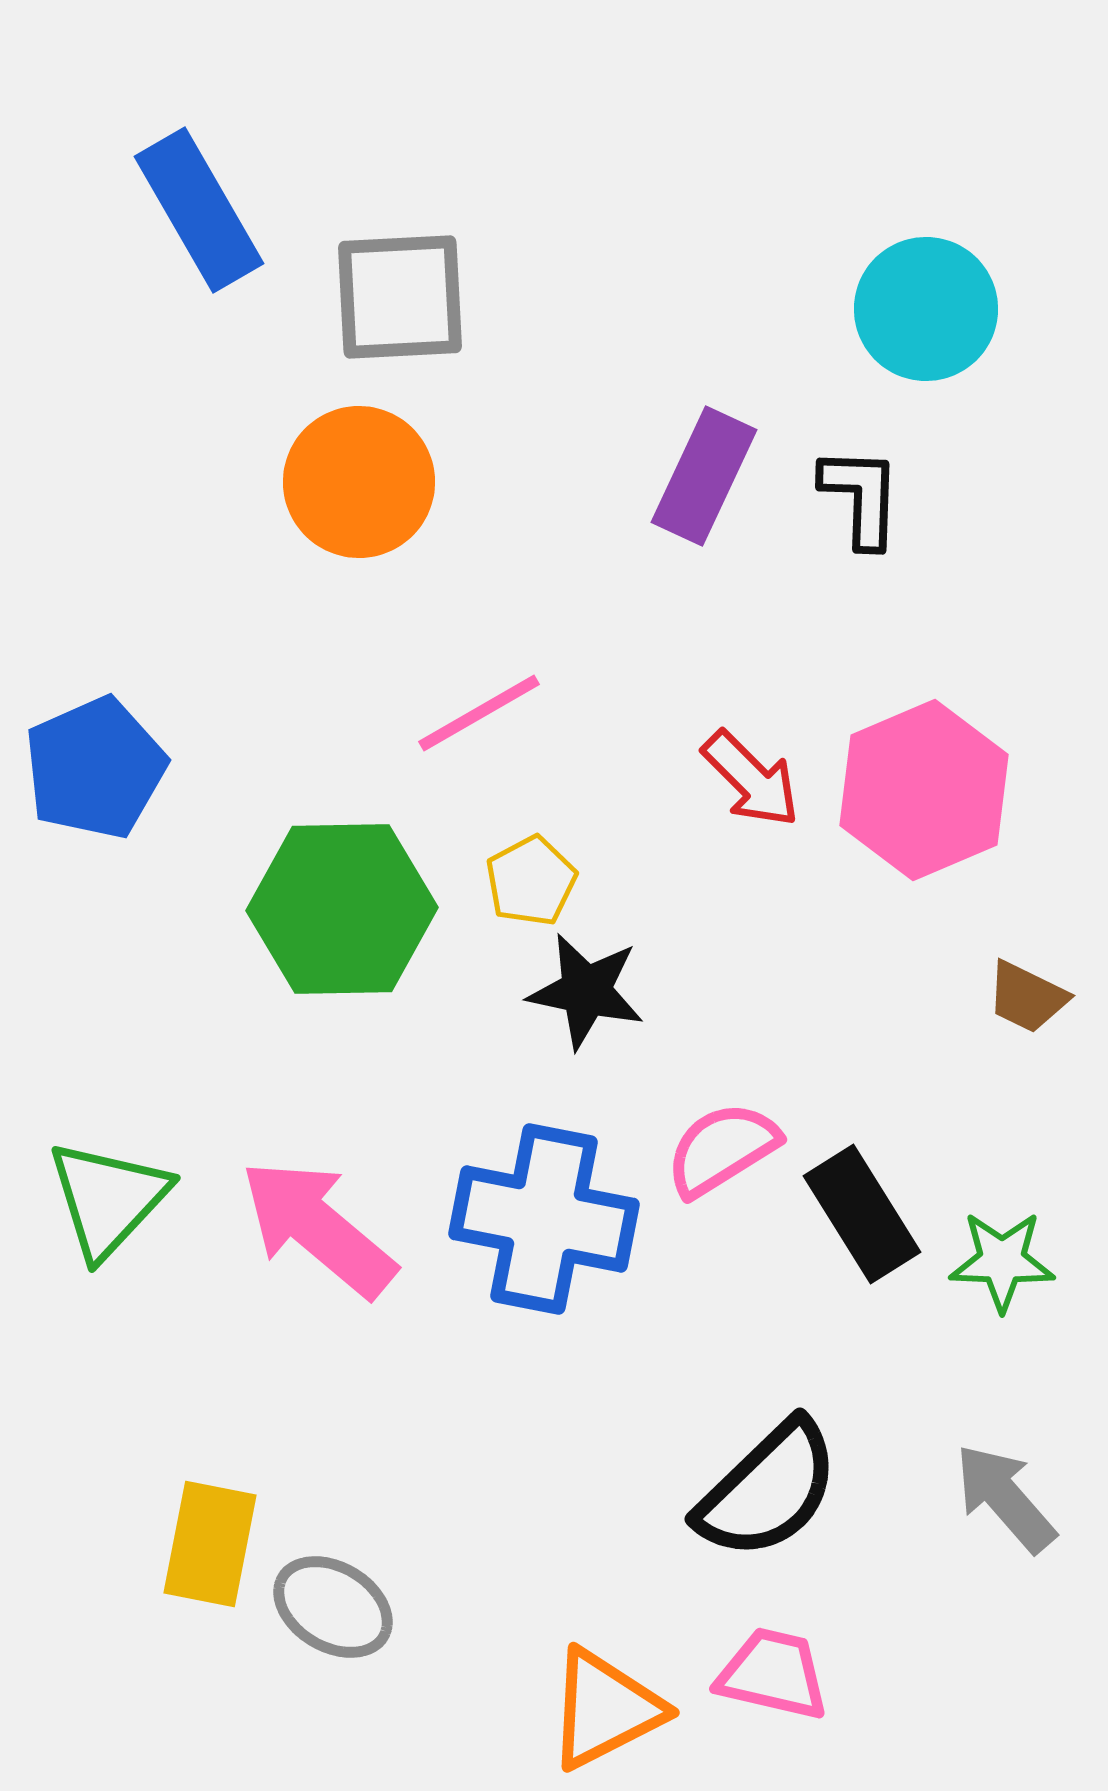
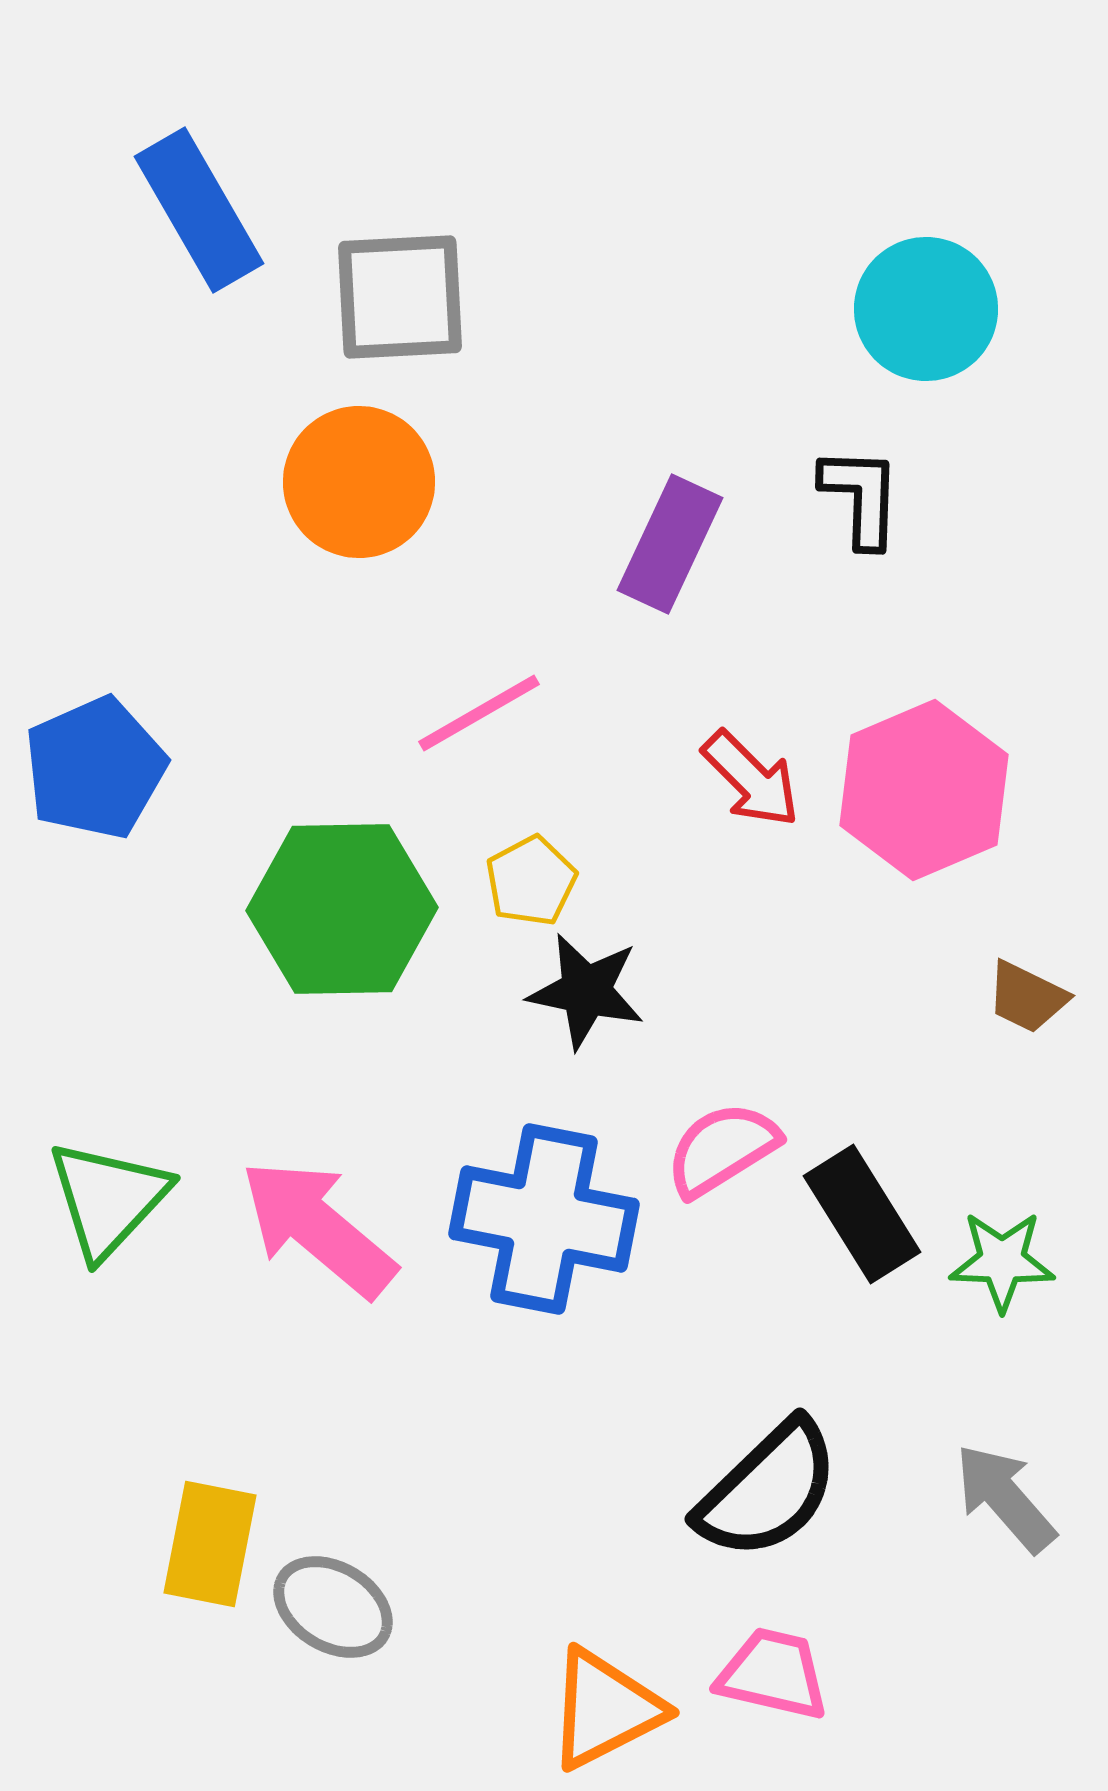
purple rectangle: moved 34 px left, 68 px down
